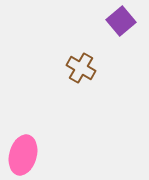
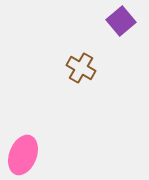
pink ellipse: rotated 6 degrees clockwise
